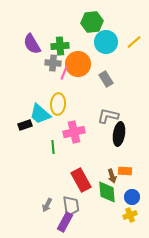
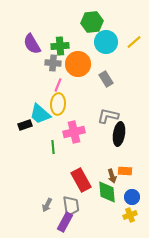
pink line: moved 6 px left, 12 px down
